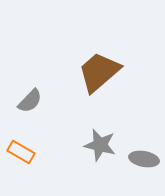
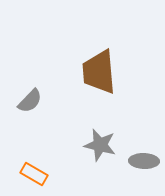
brown trapezoid: rotated 54 degrees counterclockwise
orange rectangle: moved 13 px right, 22 px down
gray ellipse: moved 2 px down; rotated 8 degrees counterclockwise
